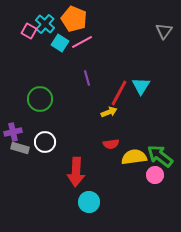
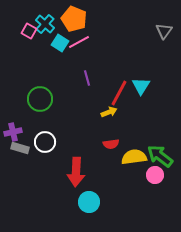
pink line: moved 3 px left
